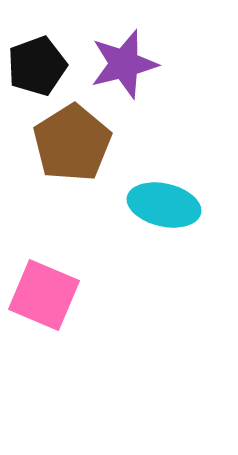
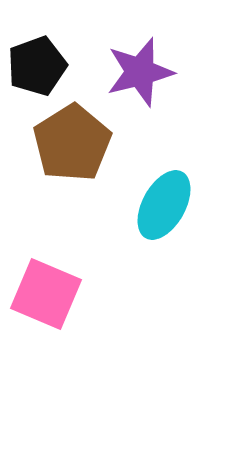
purple star: moved 16 px right, 8 px down
cyan ellipse: rotated 74 degrees counterclockwise
pink square: moved 2 px right, 1 px up
